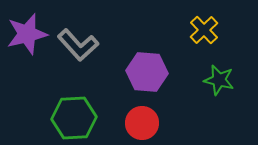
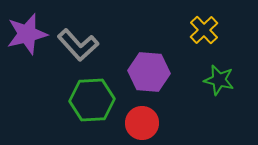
purple hexagon: moved 2 px right
green hexagon: moved 18 px right, 18 px up
